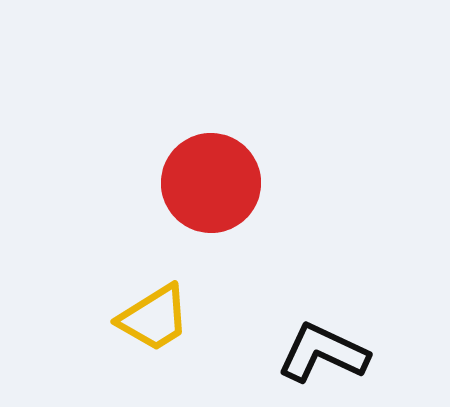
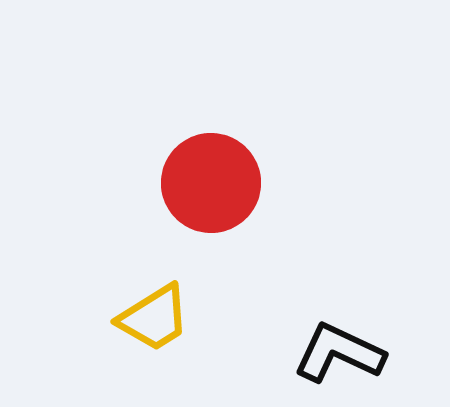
black L-shape: moved 16 px right
